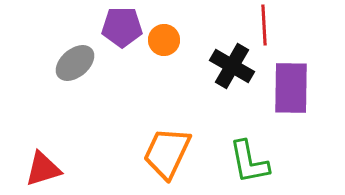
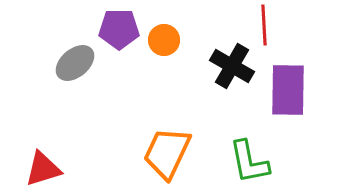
purple pentagon: moved 3 px left, 2 px down
purple rectangle: moved 3 px left, 2 px down
